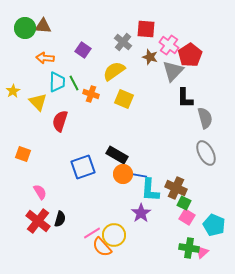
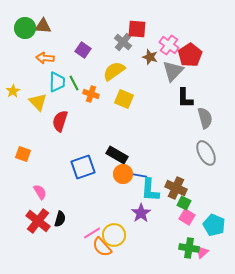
red square: moved 9 px left
